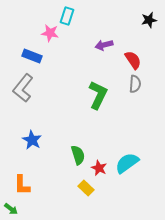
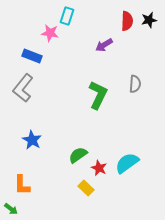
purple arrow: rotated 18 degrees counterclockwise
red semicircle: moved 6 px left, 39 px up; rotated 36 degrees clockwise
green semicircle: rotated 108 degrees counterclockwise
